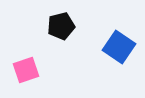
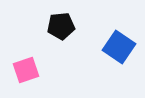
black pentagon: rotated 8 degrees clockwise
